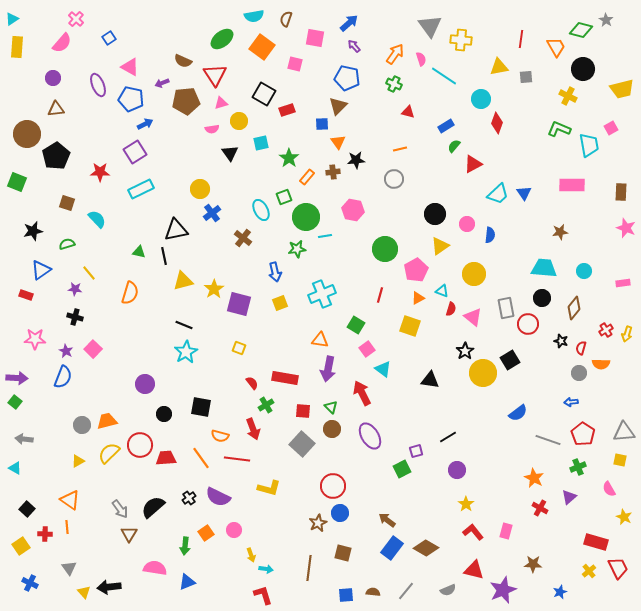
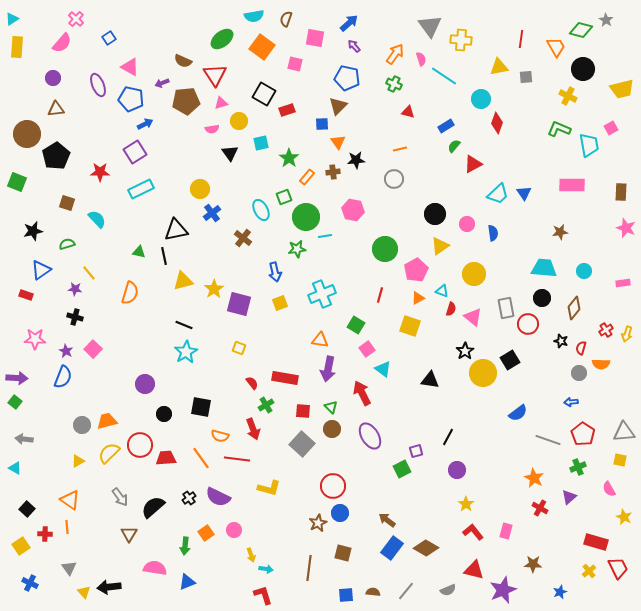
blue semicircle at (490, 235): moved 3 px right, 2 px up; rotated 14 degrees counterclockwise
black line at (448, 437): rotated 30 degrees counterclockwise
gray arrow at (120, 509): moved 12 px up
